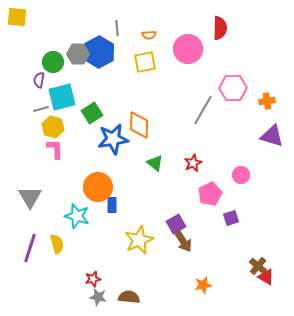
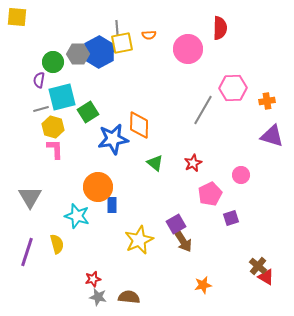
yellow square at (145, 62): moved 23 px left, 19 px up
green square at (92, 113): moved 4 px left, 1 px up
purple line at (30, 248): moved 3 px left, 4 px down
